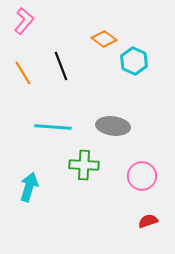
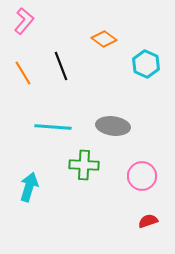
cyan hexagon: moved 12 px right, 3 px down
